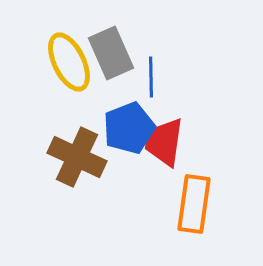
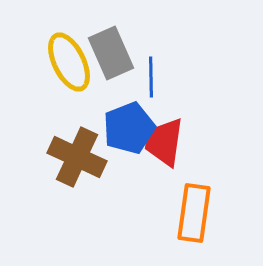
orange rectangle: moved 9 px down
